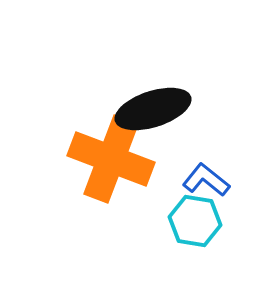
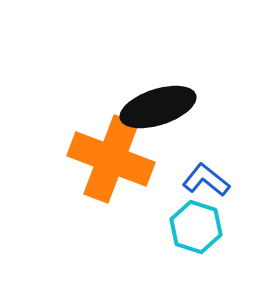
black ellipse: moved 5 px right, 2 px up
cyan hexagon: moved 1 px right, 6 px down; rotated 9 degrees clockwise
